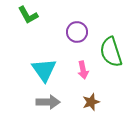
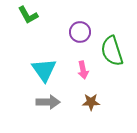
purple circle: moved 3 px right
green semicircle: moved 1 px right, 1 px up
brown star: rotated 18 degrees clockwise
